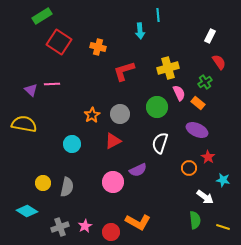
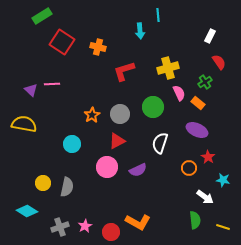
red square: moved 3 px right
green circle: moved 4 px left
red triangle: moved 4 px right
pink circle: moved 6 px left, 15 px up
